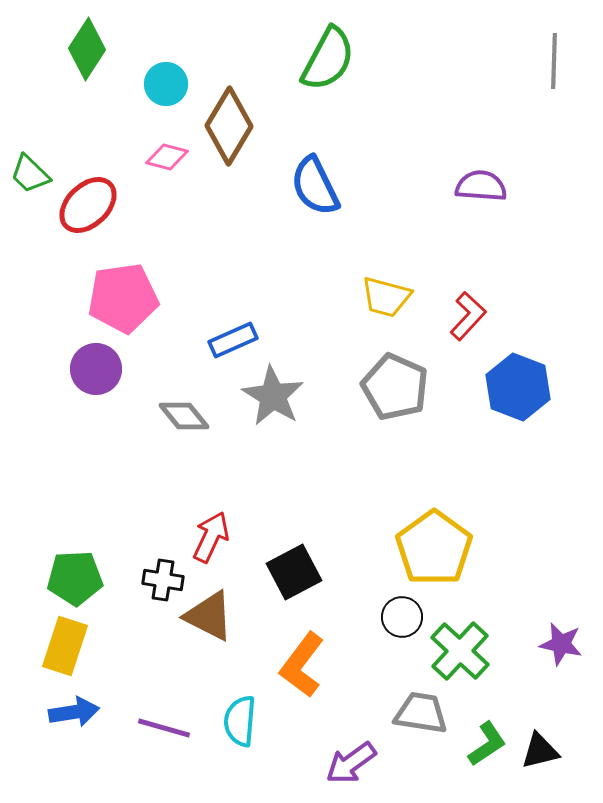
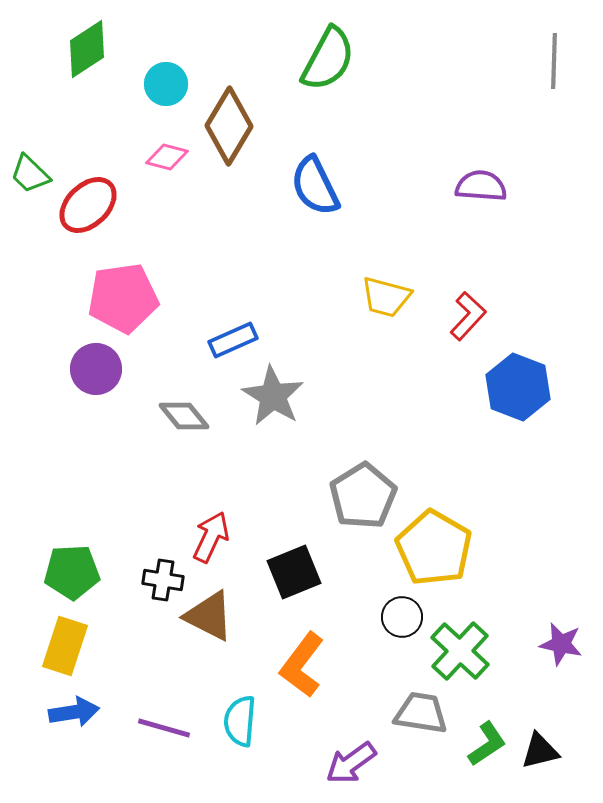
green diamond: rotated 24 degrees clockwise
gray pentagon: moved 32 px left, 109 px down; rotated 16 degrees clockwise
yellow pentagon: rotated 6 degrees counterclockwise
black square: rotated 6 degrees clockwise
green pentagon: moved 3 px left, 6 px up
